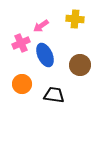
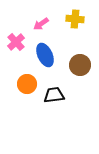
pink arrow: moved 2 px up
pink cross: moved 5 px left, 1 px up; rotated 18 degrees counterclockwise
orange circle: moved 5 px right
black trapezoid: rotated 15 degrees counterclockwise
